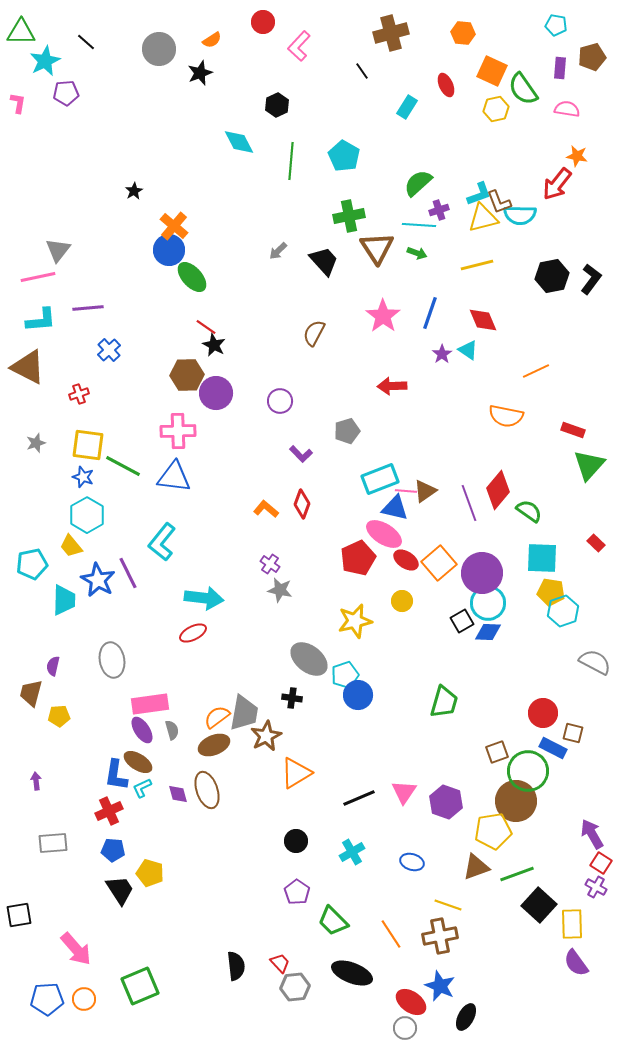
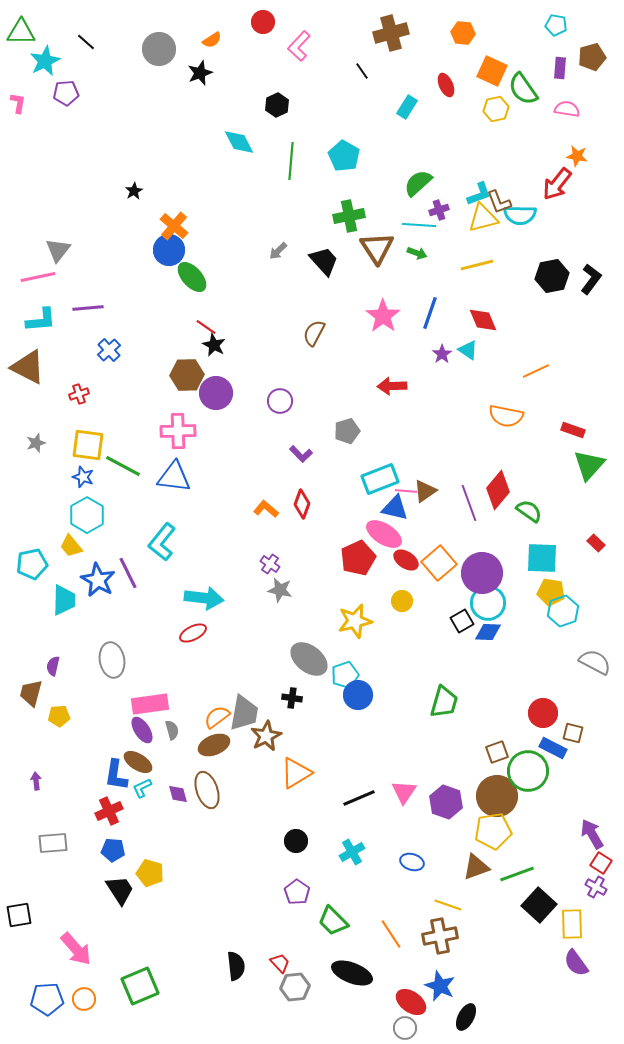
brown circle at (516, 801): moved 19 px left, 5 px up
